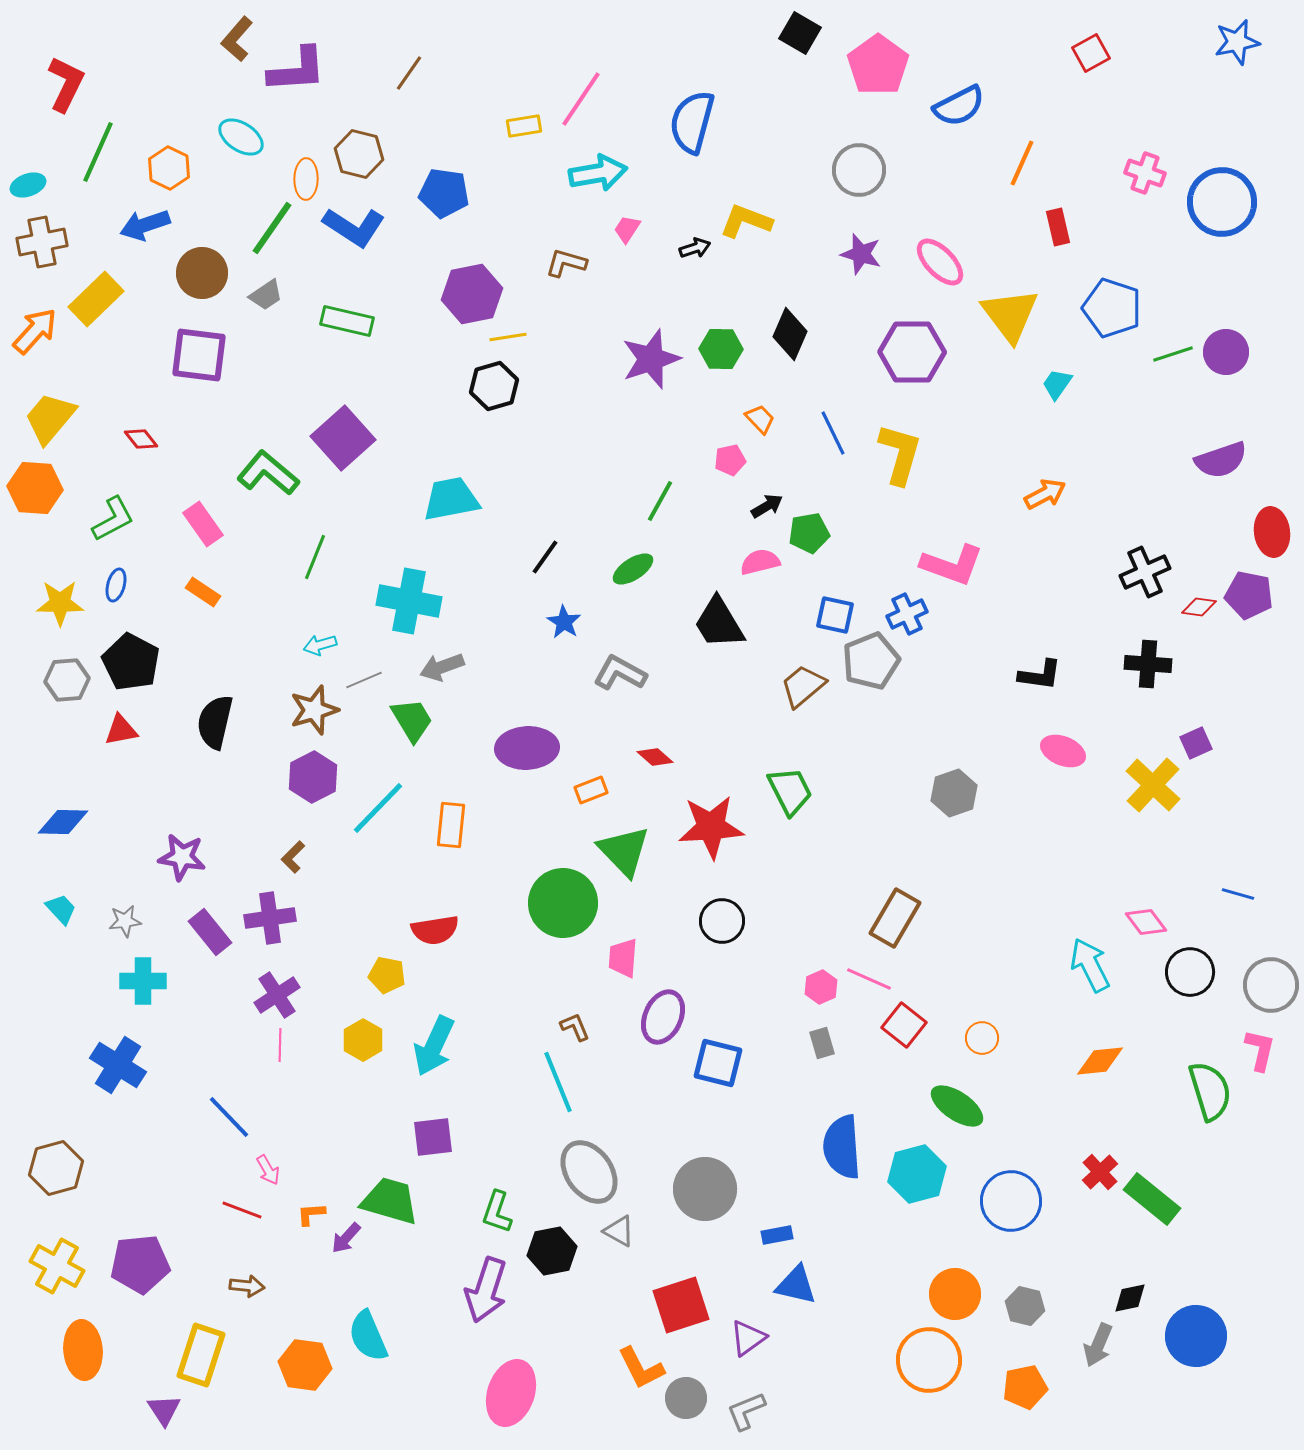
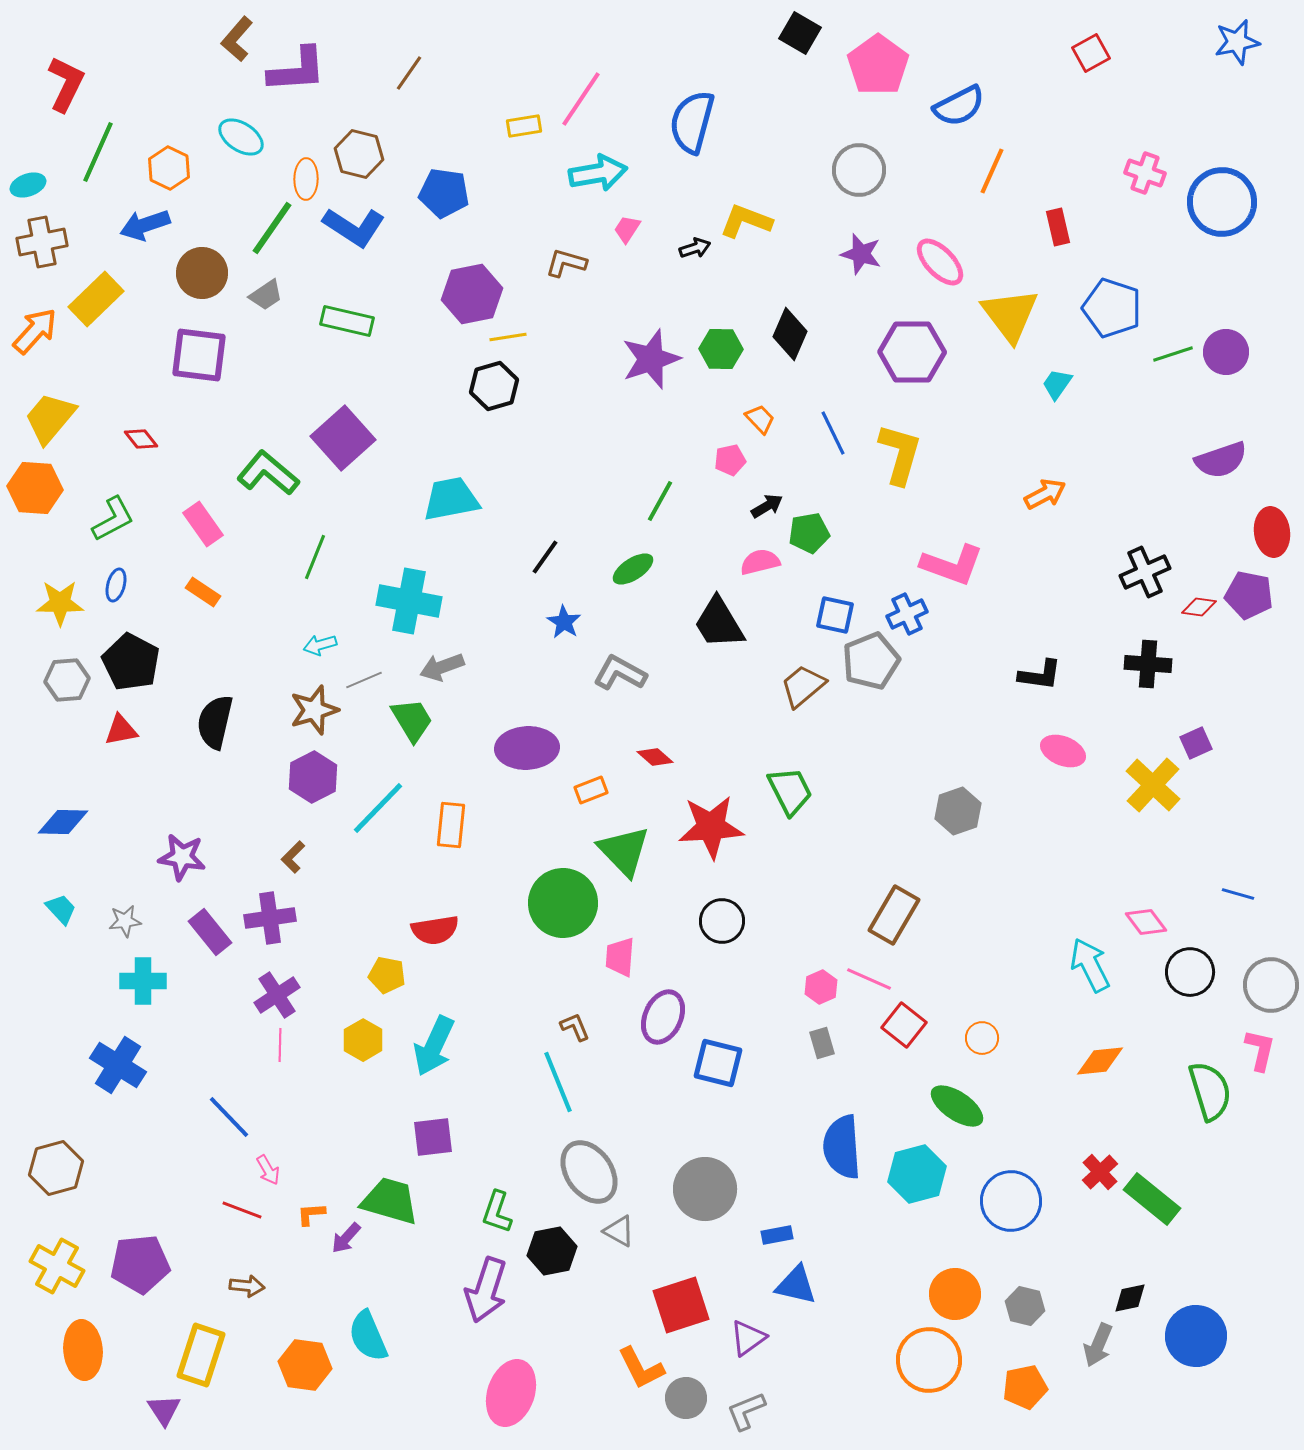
orange line at (1022, 163): moved 30 px left, 8 px down
gray hexagon at (954, 793): moved 4 px right, 18 px down
brown rectangle at (895, 918): moved 1 px left, 3 px up
pink trapezoid at (623, 958): moved 3 px left, 1 px up
